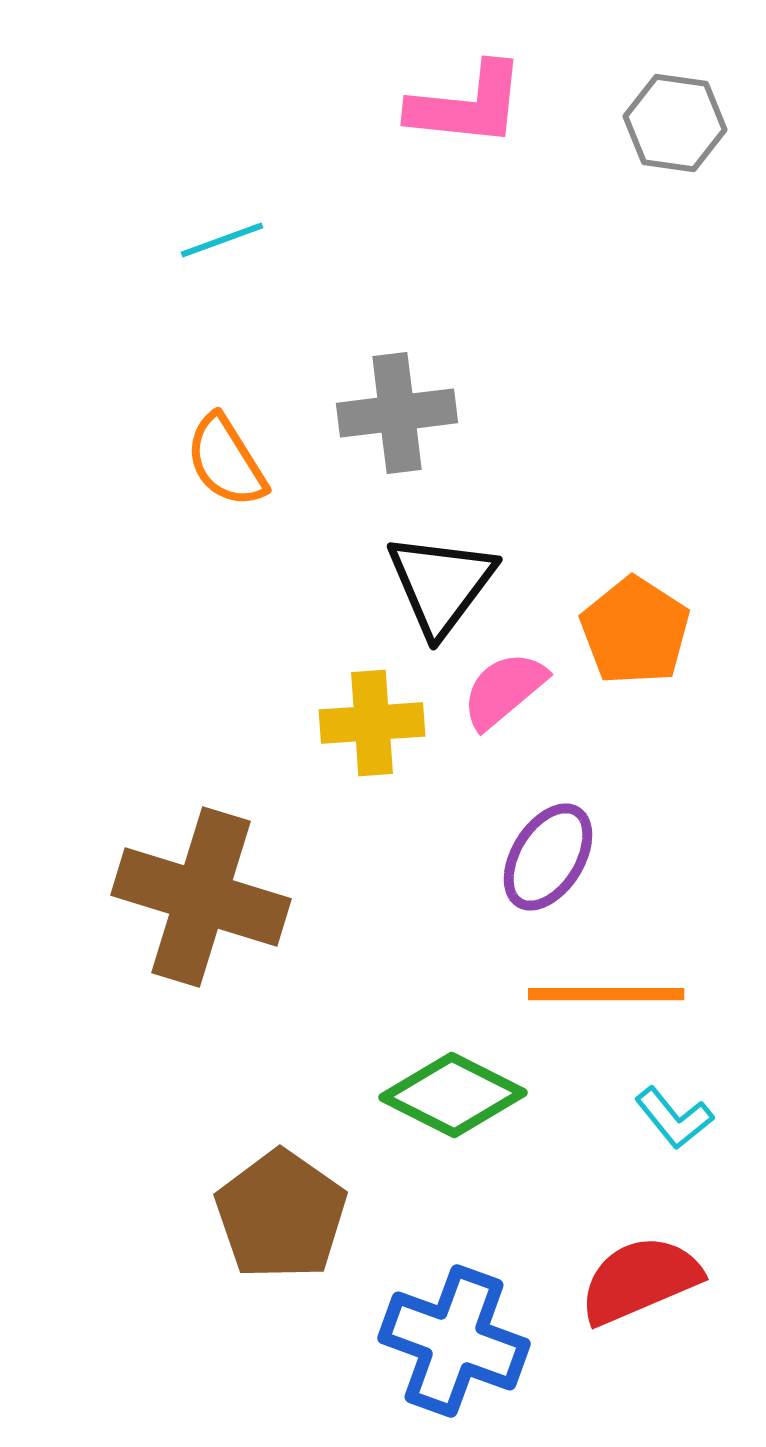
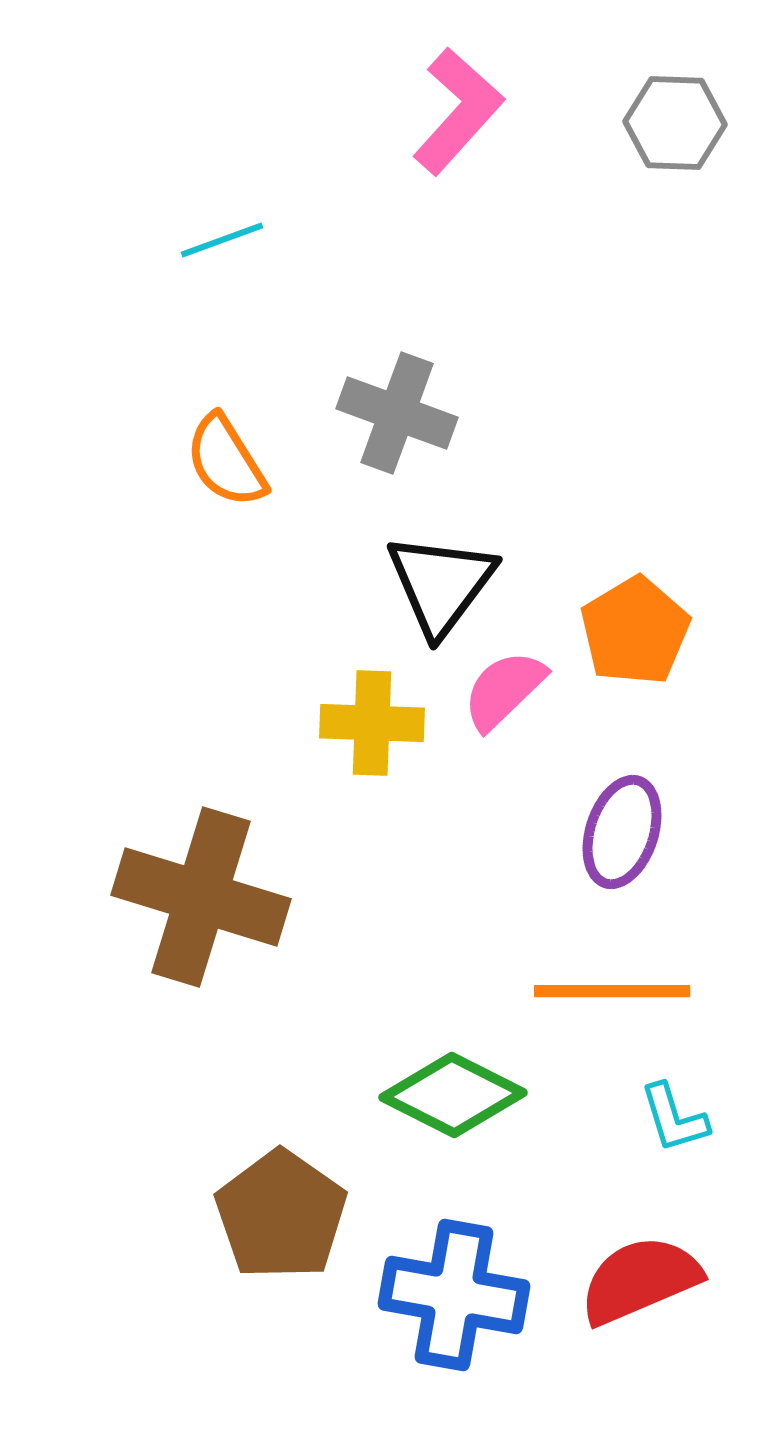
pink L-shape: moved 9 px left, 6 px down; rotated 54 degrees counterclockwise
gray hexagon: rotated 6 degrees counterclockwise
gray cross: rotated 27 degrees clockwise
orange pentagon: rotated 8 degrees clockwise
pink semicircle: rotated 4 degrees counterclockwise
yellow cross: rotated 6 degrees clockwise
purple ellipse: moved 74 px right, 25 px up; rotated 14 degrees counterclockwise
orange line: moved 6 px right, 3 px up
cyan L-shape: rotated 22 degrees clockwise
blue cross: moved 46 px up; rotated 10 degrees counterclockwise
